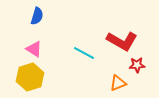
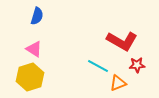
cyan line: moved 14 px right, 13 px down
